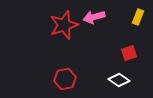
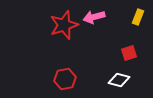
white diamond: rotated 20 degrees counterclockwise
